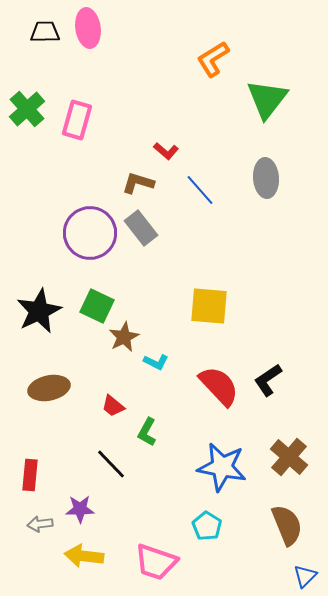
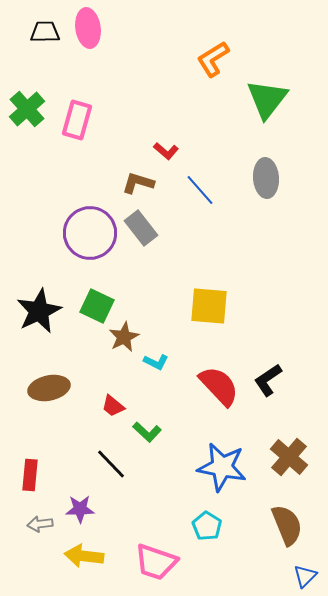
green L-shape: rotated 76 degrees counterclockwise
